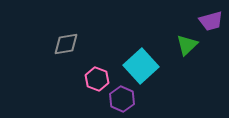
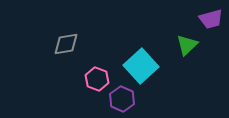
purple trapezoid: moved 2 px up
